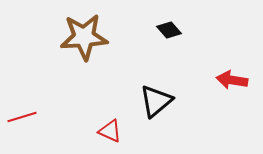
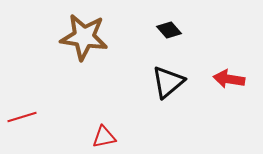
brown star: rotated 12 degrees clockwise
red arrow: moved 3 px left, 1 px up
black triangle: moved 12 px right, 19 px up
red triangle: moved 6 px left, 6 px down; rotated 35 degrees counterclockwise
